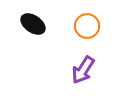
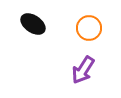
orange circle: moved 2 px right, 2 px down
